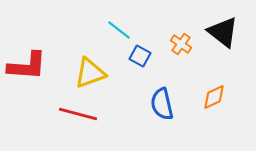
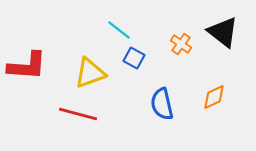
blue square: moved 6 px left, 2 px down
